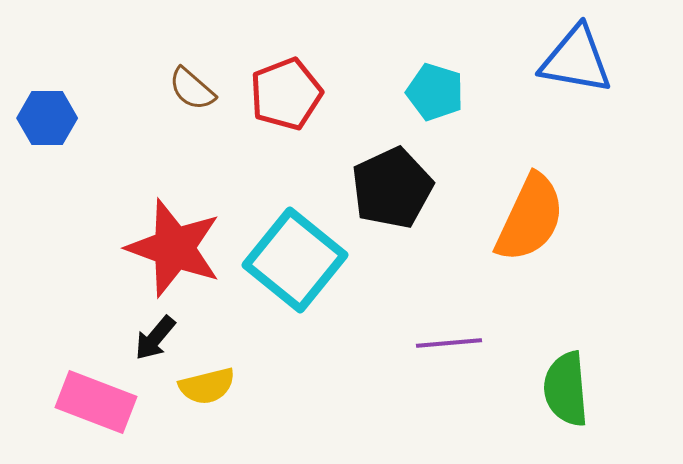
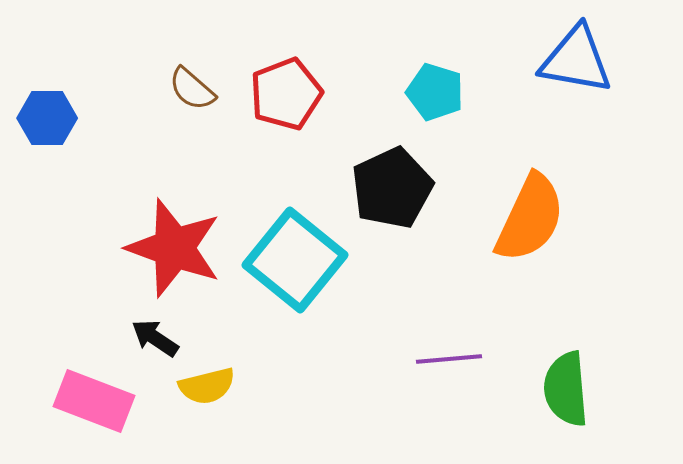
black arrow: rotated 84 degrees clockwise
purple line: moved 16 px down
pink rectangle: moved 2 px left, 1 px up
